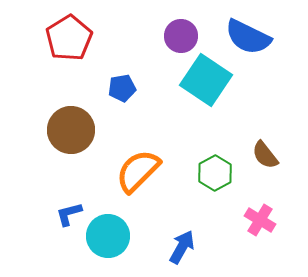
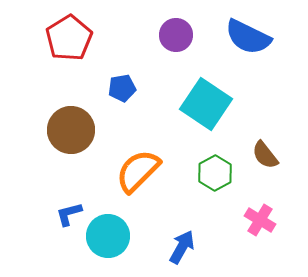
purple circle: moved 5 px left, 1 px up
cyan square: moved 24 px down
